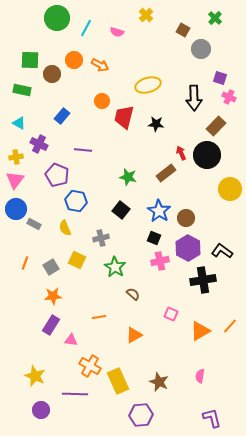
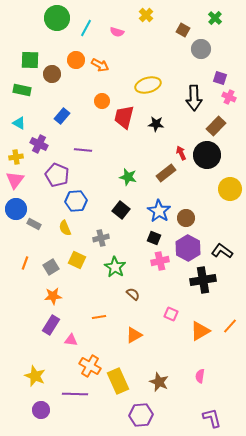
orange circle at (74, 60): moved 2 px right
blue hexagon at (76, 201): rotated 15 degrees counterclockwise
